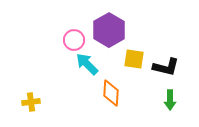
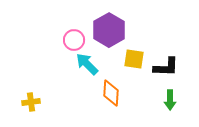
black L-shape: rotated 12 degrees counterclockwise
